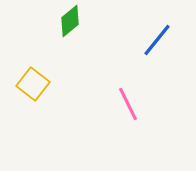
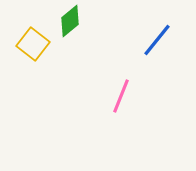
yellow square: moved 40 px up
pink line: moved 7 px left, 8 px up; rotated 48 degrees clockwise
